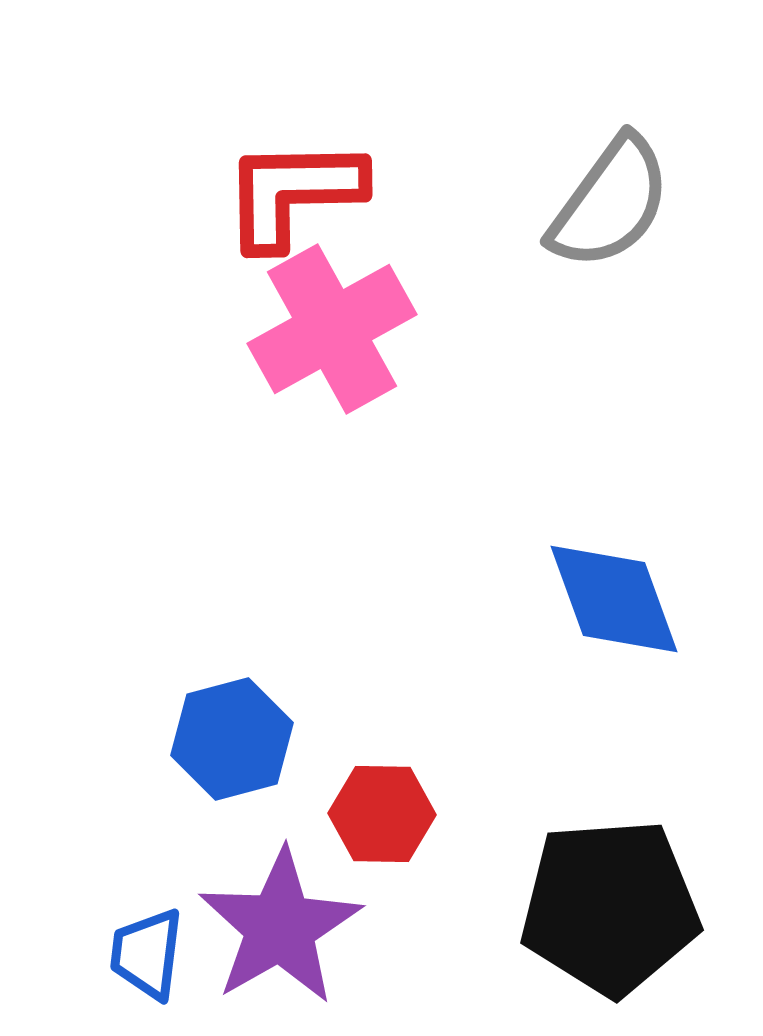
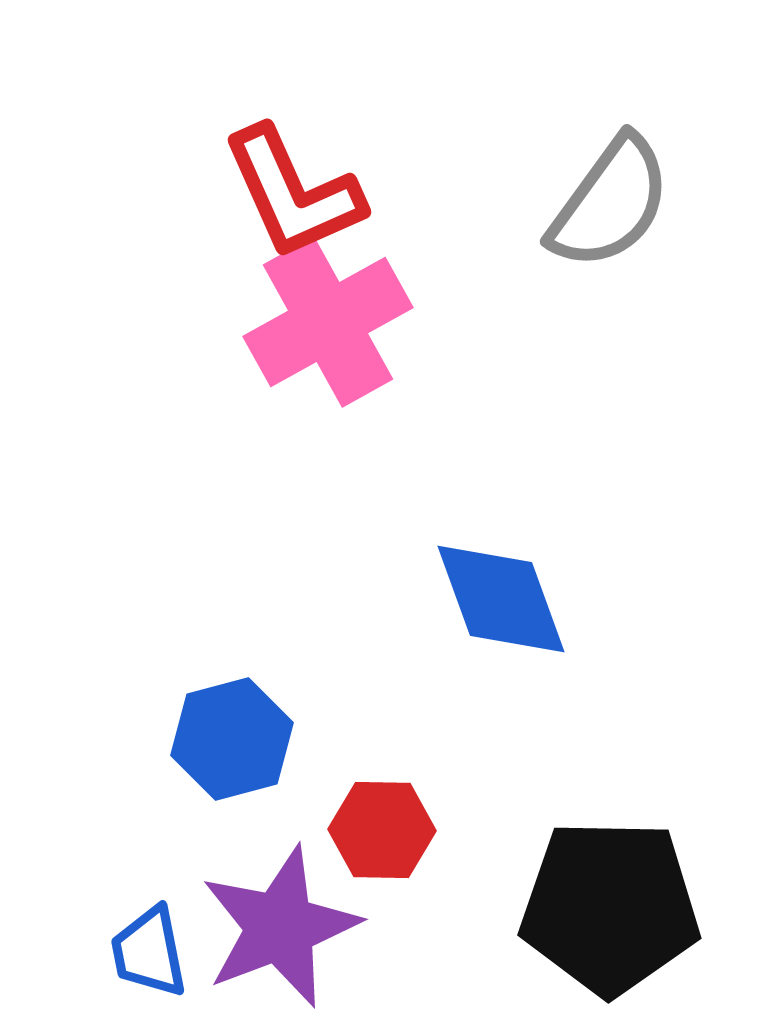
red L-shape: rotated 113 degrees counterclockwise
pink cross: moved 4 px left, 7 px up
blue diamond: moved 113 px left
red hexagon: moved 16 px down
black pentagon: rotated 5 degrees clockwise
purple star: rotated 9 degrees clockwise
blue trapezoid: moved 2 px right, 2 px up; rotated 18 degrees counterclockwise
